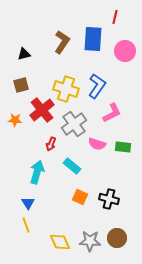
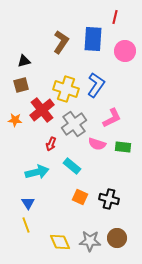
brown L-shape: moved 1 px left
black triangle: moved 7 px down
blue L-shape: moved 1 px left, 1 px up
pink L-shape: moved 5 px down
cyan arrow: rotated 60 degrees clockwise
